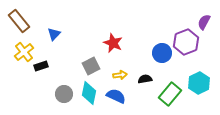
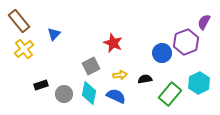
yellow cross: moved 3 px up
black rectangle: moved 19 px down
